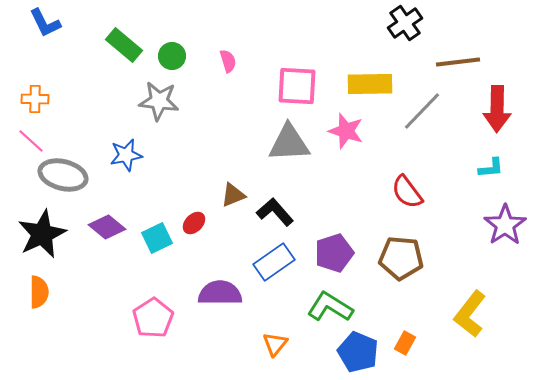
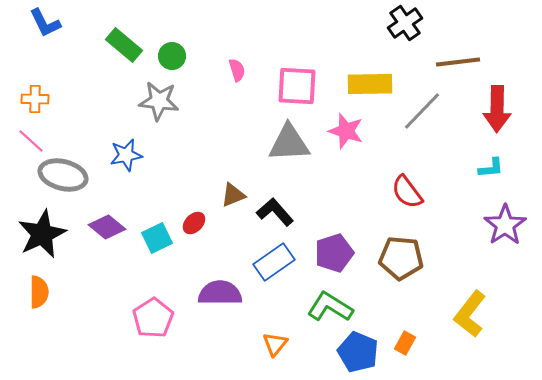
pink semicircle: moved 9 px right, 9 px down
